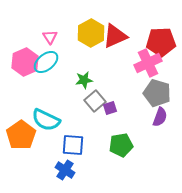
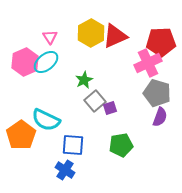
green star: rotated 18 degrees counterclockwise
